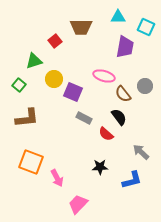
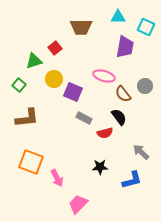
red square: moved 7 px down
red semicircle: moved 1 px left, 1 px up; rotated 56 degrees counterclockwise
